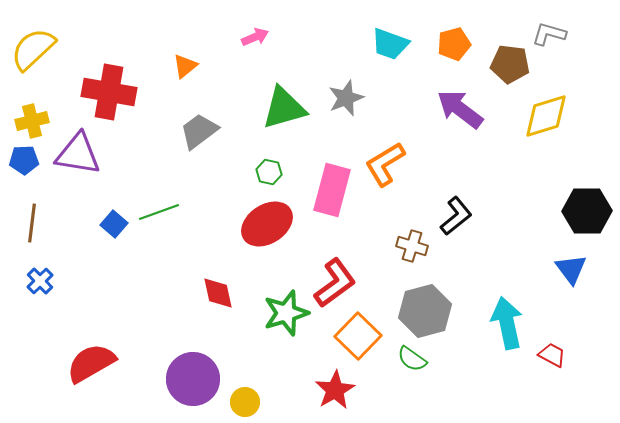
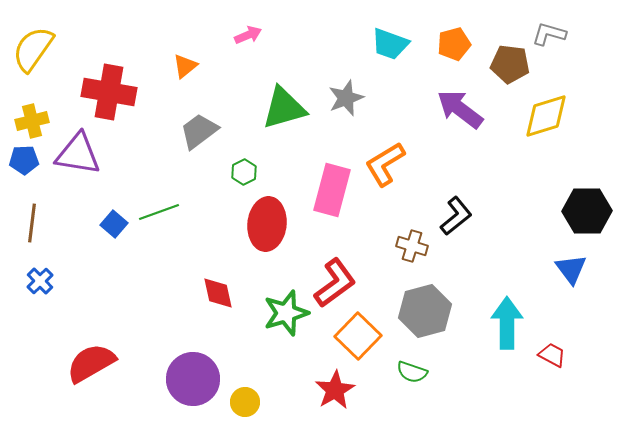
pink arrow: moved 7 px left, 2 px up
yellow semicircle: rotated 12 degrees counterclockwise
green hexagon: moved 25 px left; rotated 20 degrees clockwise
red ellipse: rotated 51 degrees counterclockwise
cyan arrow: rotated 12 degrees clockwise
green semicircle: moved 13 px down; rotated 16 degrees counterclockwise
